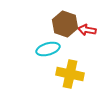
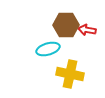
brown hexagon: moved 1 px right, 1 px down; rotated 20 degrees counterclockwise
